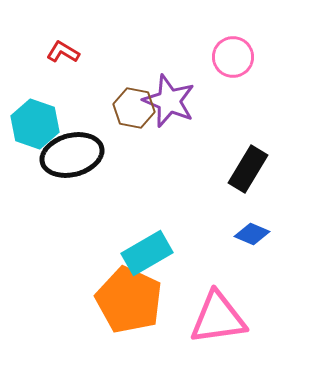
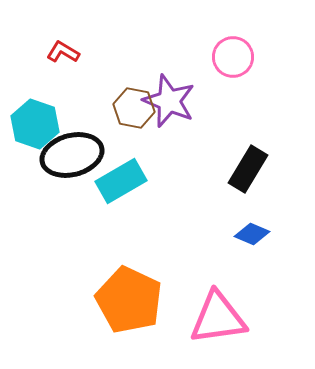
cyan rectangle: moved 26 px left, 72 px up
